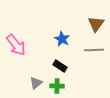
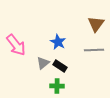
blue star: moved 4 px left, 3 px down
gray triangle: moved 7 px right, 20 px up
